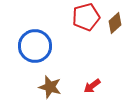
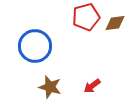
brown diamond: rotated 35 degrees clockwise
